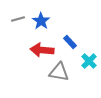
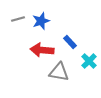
blue star: rotated 18 degrees clockwise
